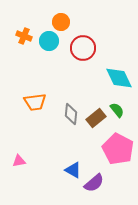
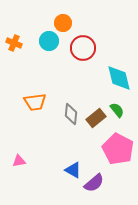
orange circle: moved 2 px right, 1 px down
orange cross: moved 10 px left, 7 px down
cyan diamond: rotated 12 degrees clockwise
